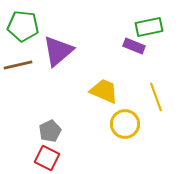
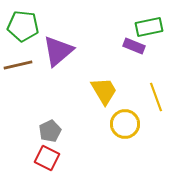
yellow trapezoid: rotated 36 degrees clockwise
